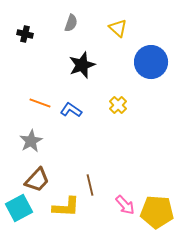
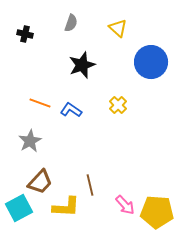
gray star: moved 1 px left
brown trapezoid: moved 3 px right, 2 px down
